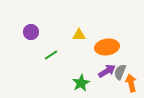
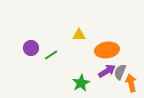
purple circle: moved 16 px down
orange ellipse: moved 3 px down
